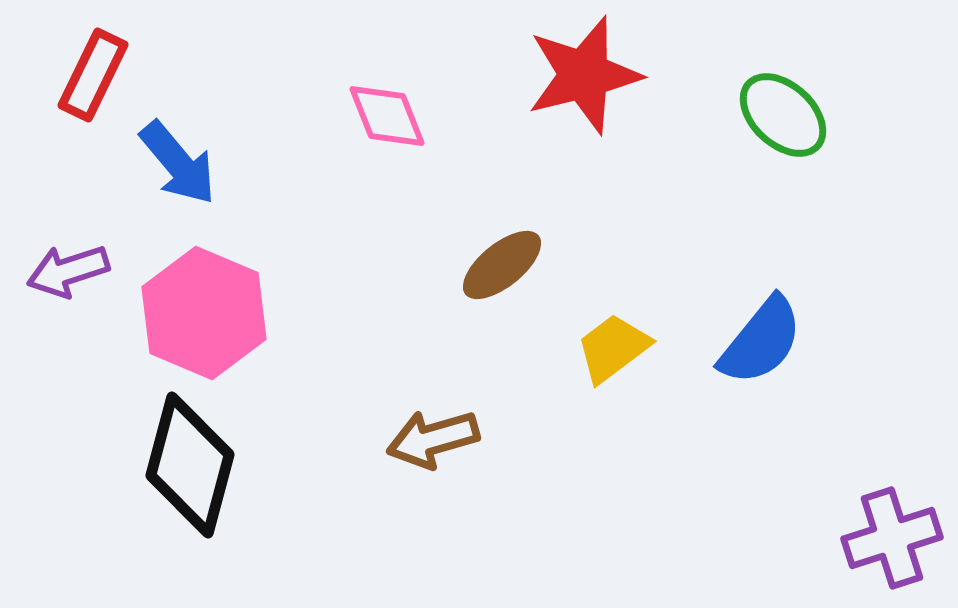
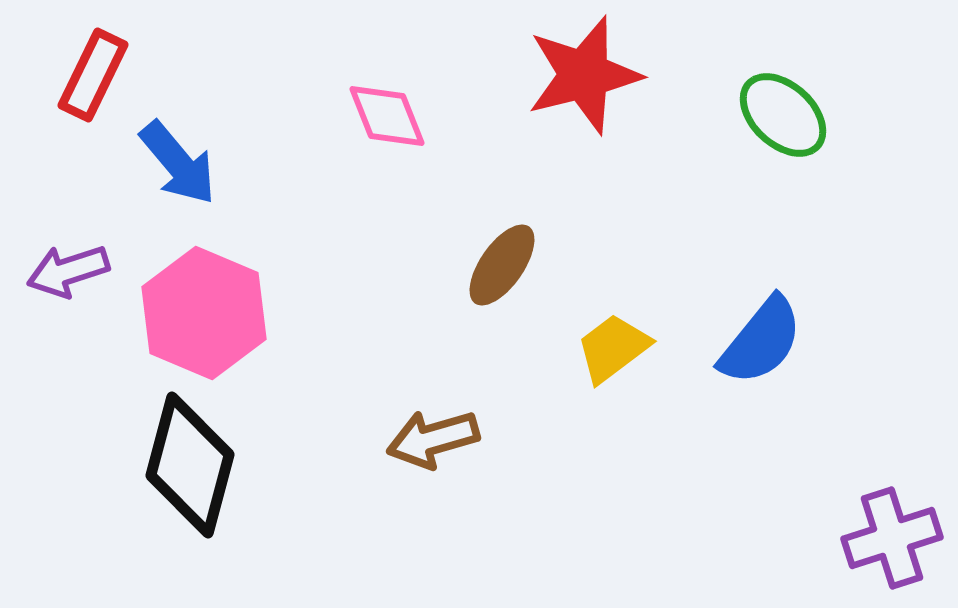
brown ellipse: rotated 16 degrees counterclockwise
